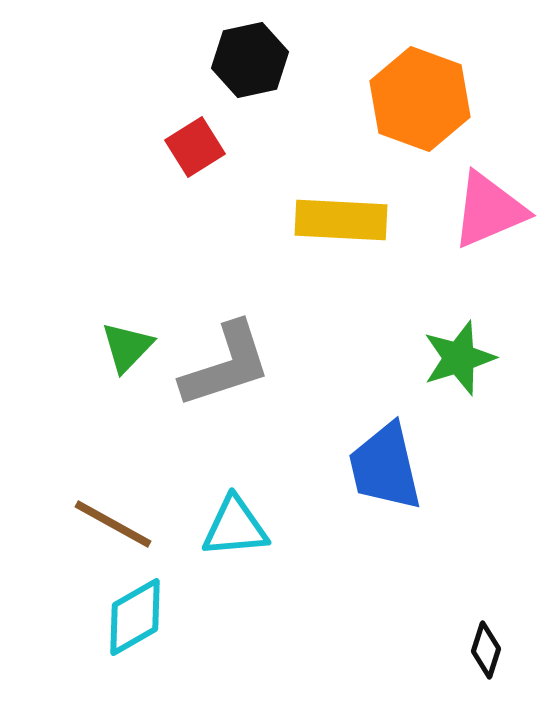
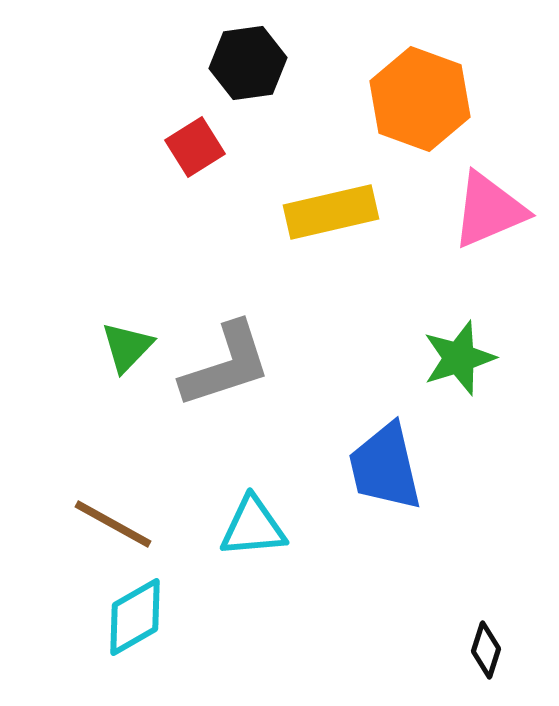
black hexagon: moved 2 px left, 3 px down; rotated 4 degrees clockwise
yellow rectangle: moved 10 px left, 8 px up; rotated 16 degrees counterclockwise
cyan triangle: moved 18 px right
